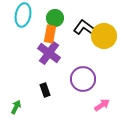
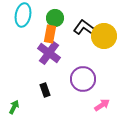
green arrow: moved 2 px left
